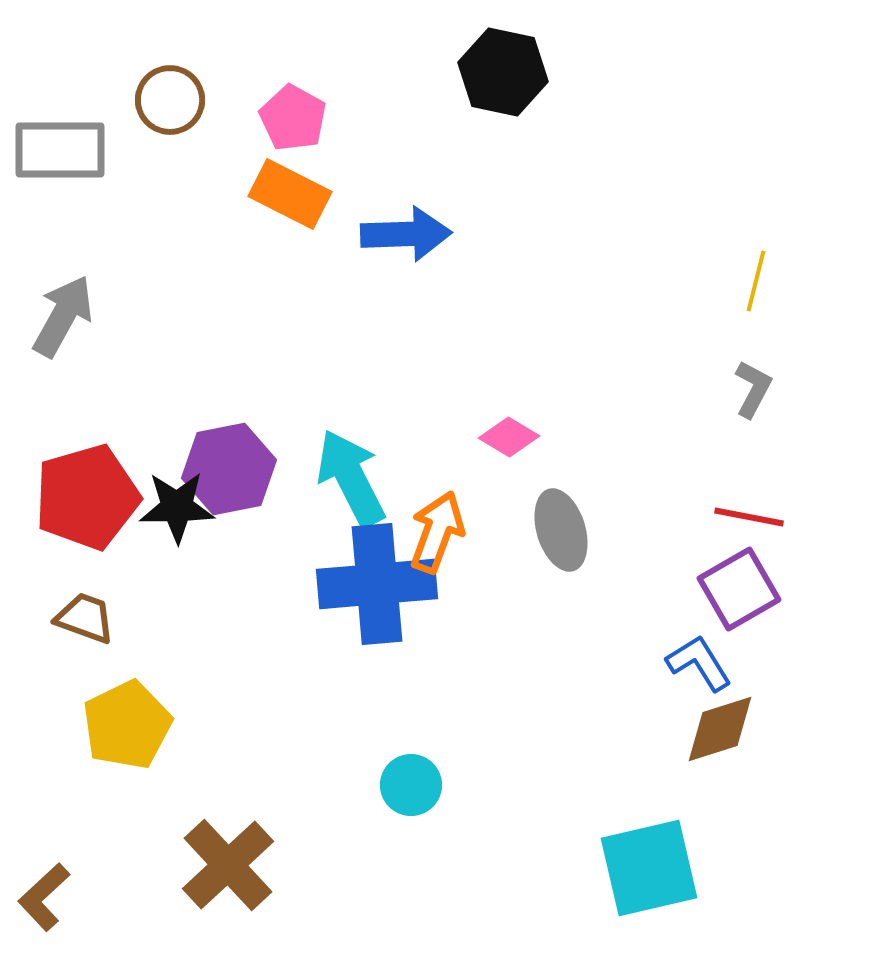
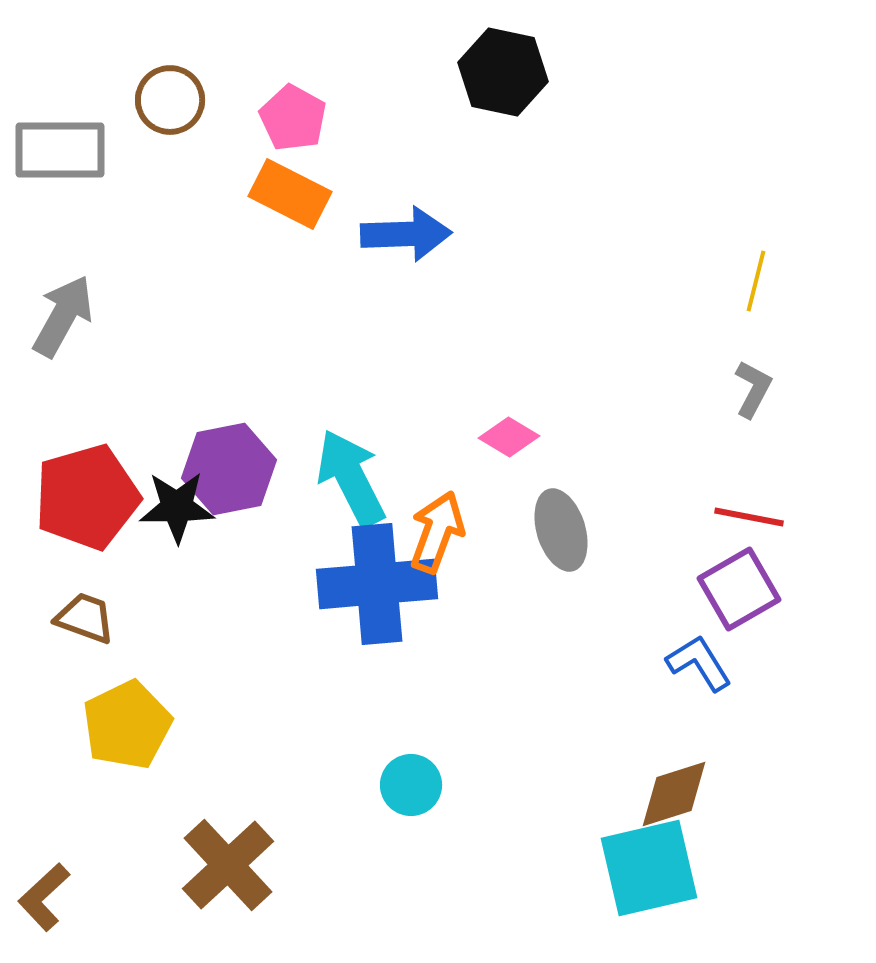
brown diamond: moved 46 px left, 65 px down
